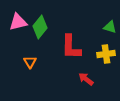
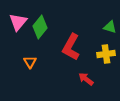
pink triangle: rotated 36 degrees counterclockwise
red L-shape: rotated 28 degrees clockwise
